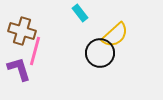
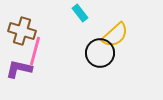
purple L-shape: rotated 60 degrees counterclockwise
